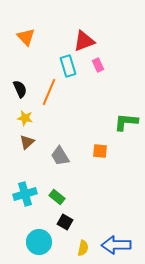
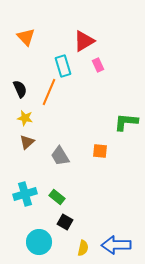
red triangle: rotated 10 degrees counterclockwise
cyan rectangle: moved 5 px left
